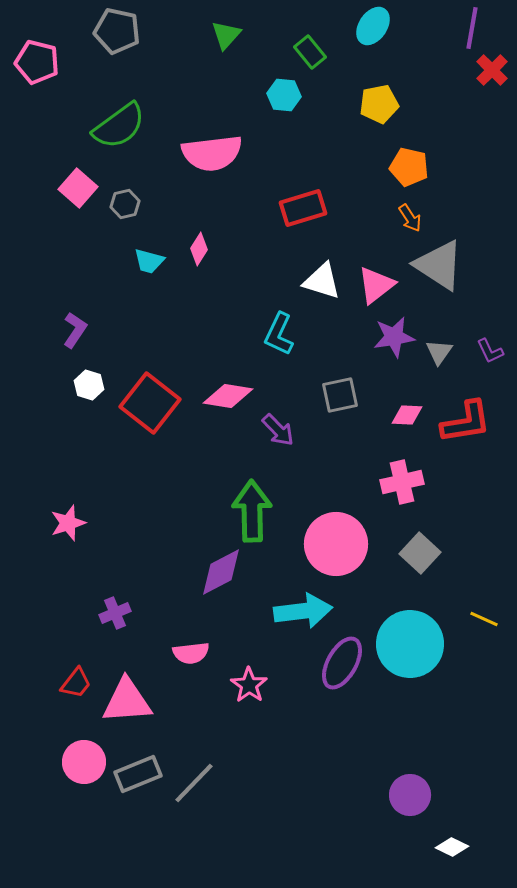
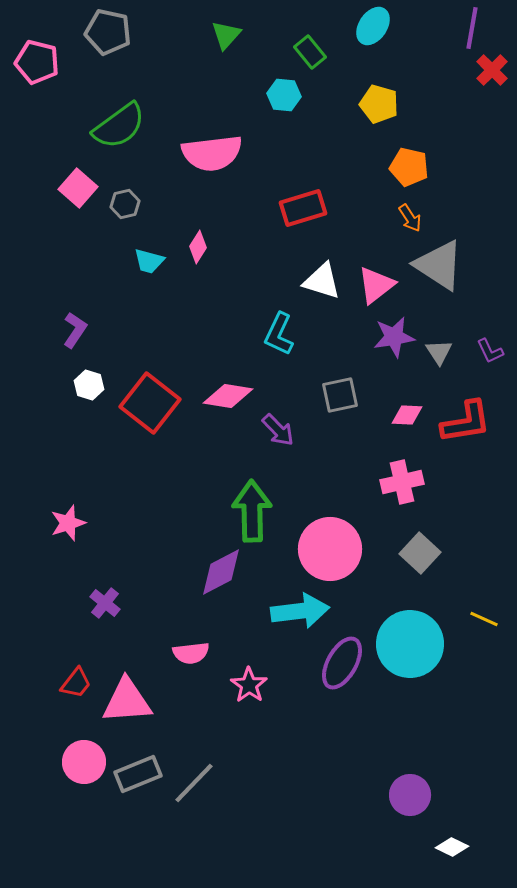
gray pentagon at (117, 31): moved 9 px left, 1 px down
yellow pentagon at (379, 104): rotated 27 degrees clockwise
pink diamond at (199, 249): moved 1 px left, 2 px up
gray triangle at (439, 352): rotated 8 degrees counterclockwise
pink circle at (336, 544): moved 6 px left, 5 px down
cyan arrow at (303, 611): moved 3 px left
purple cross at (115, 613): moved 10 px left, 10 px up; rotated 28 degrees counterclockwise
